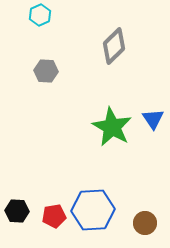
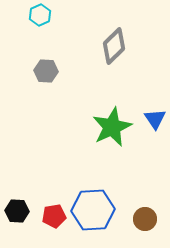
blue triangle: moved 2 px right
green star: rotated 18 degrees clockwise
brown circle: moved 4 px up
